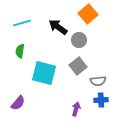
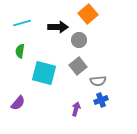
black arrow: rotated 144 degrees clockwise
blue cross: rotated 16 degrees counterclockwise
